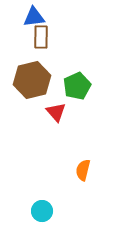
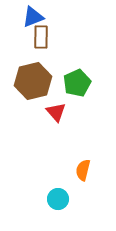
blue triangle: moved 1 px left; rotated 15 degrees counterclockwise
brown hexagon: moved 1 px right, 1 px down
green pentagon: moved 3 px up
cyan circle: moved 16 px right, 12 px up
